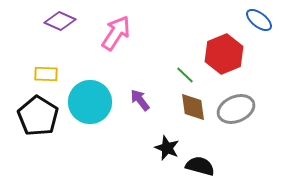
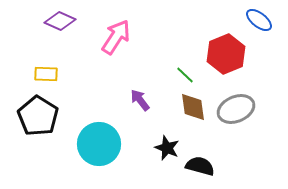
pink arrow: moved 4 px down
red hexagon: moved 2 px right
cyan circle: moved 9 px right, 42 px down
